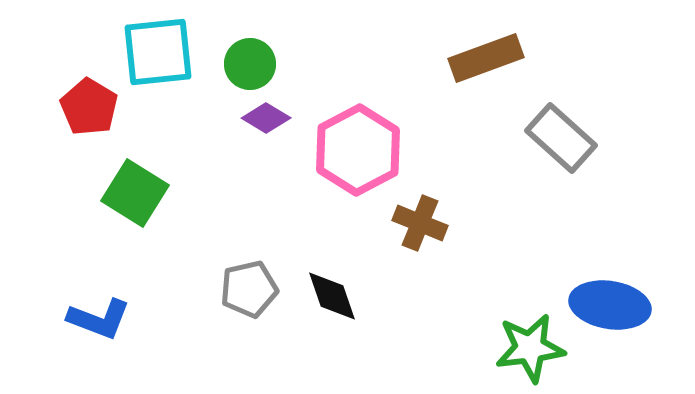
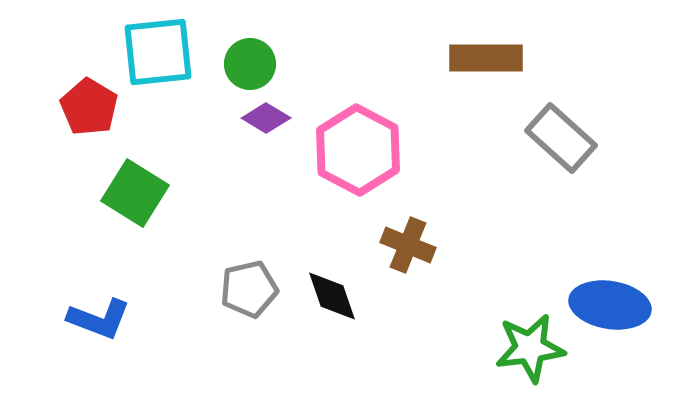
brown rectangle: rotated 20 degrees clockwise
pink hexagon: rotated 4 degrees counterclockwise
brown cross: moved 12 px left, 22 px down
